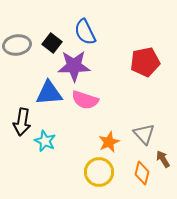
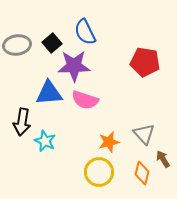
black square: rotated 12 degrees clockwise
red pentagon: rotated 20 degrees clockwise
orange star: rotated 10 degrees clockwise
